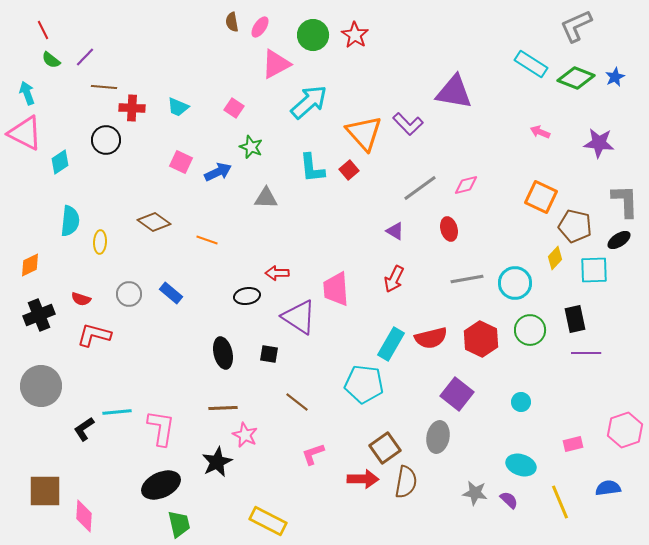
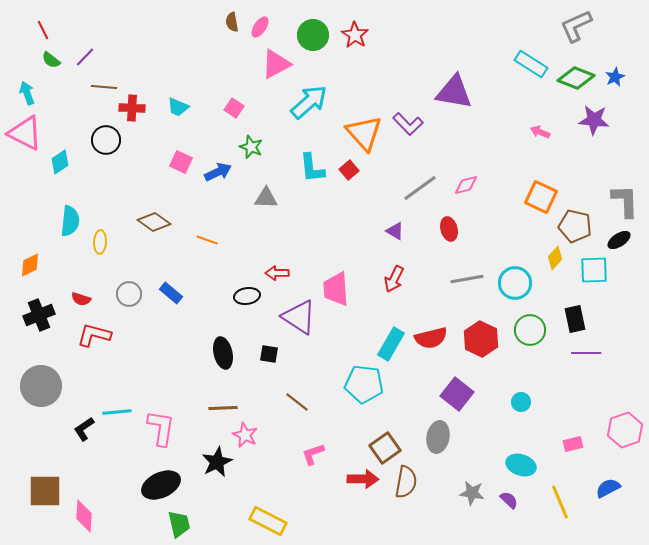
purple star at (599, 143): moved 5 px left, 23 px up
blue semicircle at (608, 488): rotated 20 degrees counterclockwise
gray star at (475, 493): moved 3 px left
